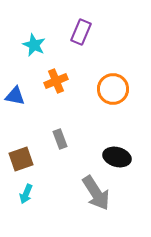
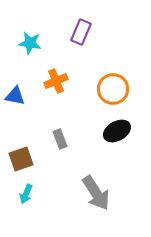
cyan star: moved 4 px left, 2 px up; rotated 15 degrees counterclockwise
black ellipse: moved 26 px up; rotated 44 degrees counterclockwise
